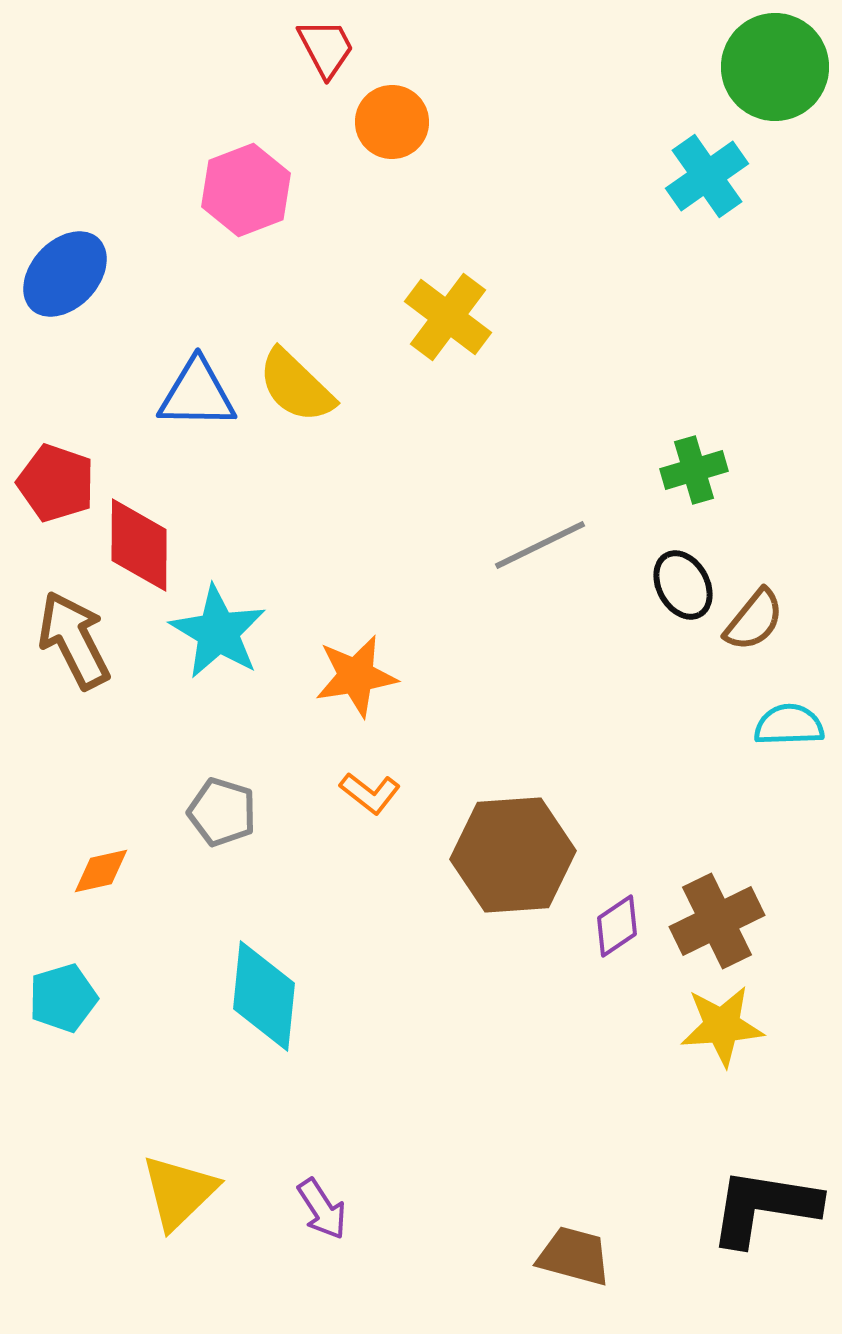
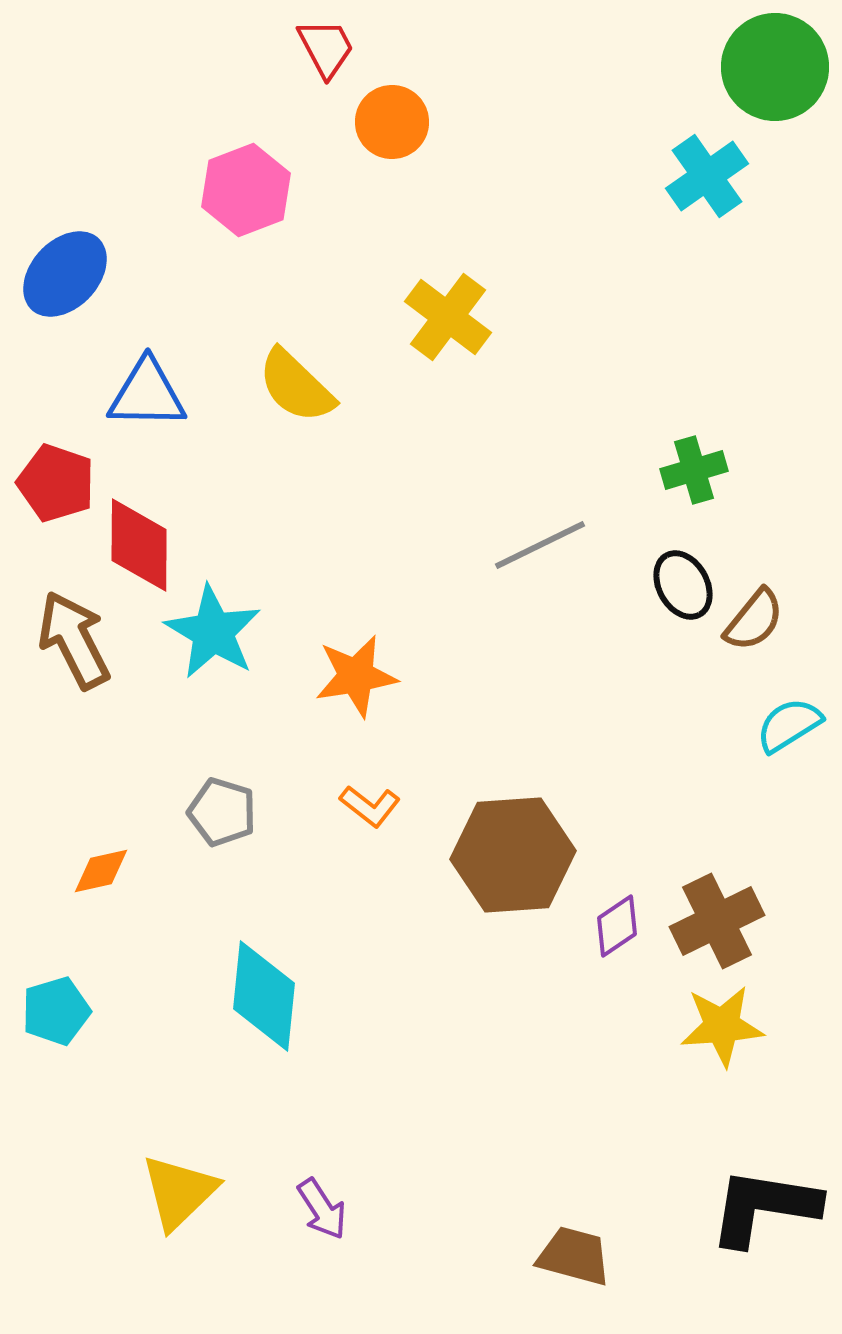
blue triangle: moved 50 px left
cyan star: moved 5 px left
cyan semicircle: rotated 30 degrees counterclockwise
orange L-shape: moved 13 px down
cyan pentagon: moved 7 px left, 13 px down
